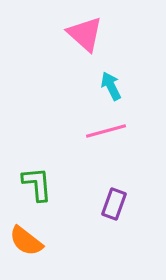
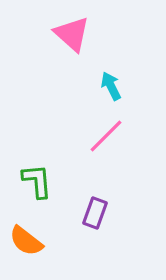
pink triangle: moved 13 px left
pink line: moved 5 px down; rotated 30 degrees counterclockwise
green L-shape: moved 3 px up
purple rectangle: moved 19 px left, 9 px down
